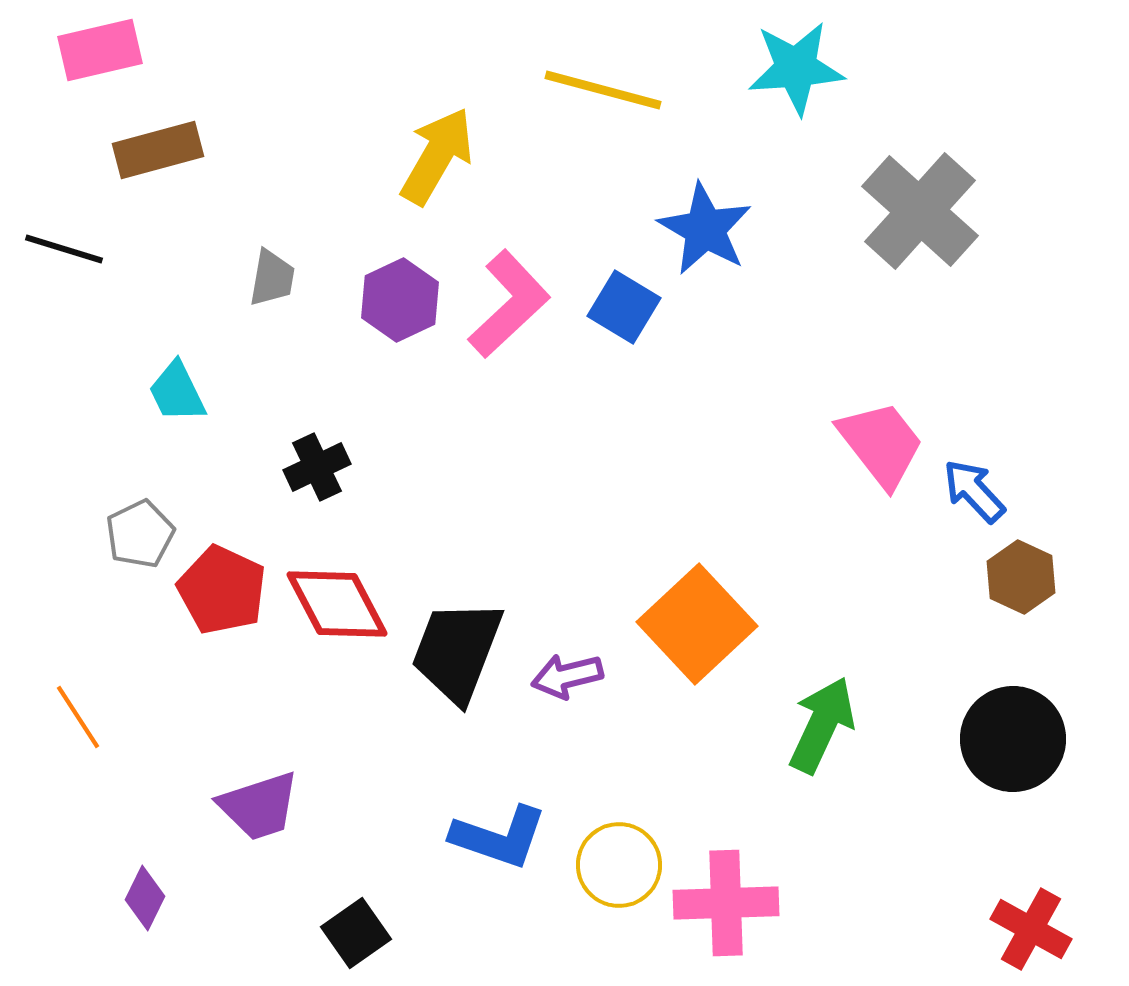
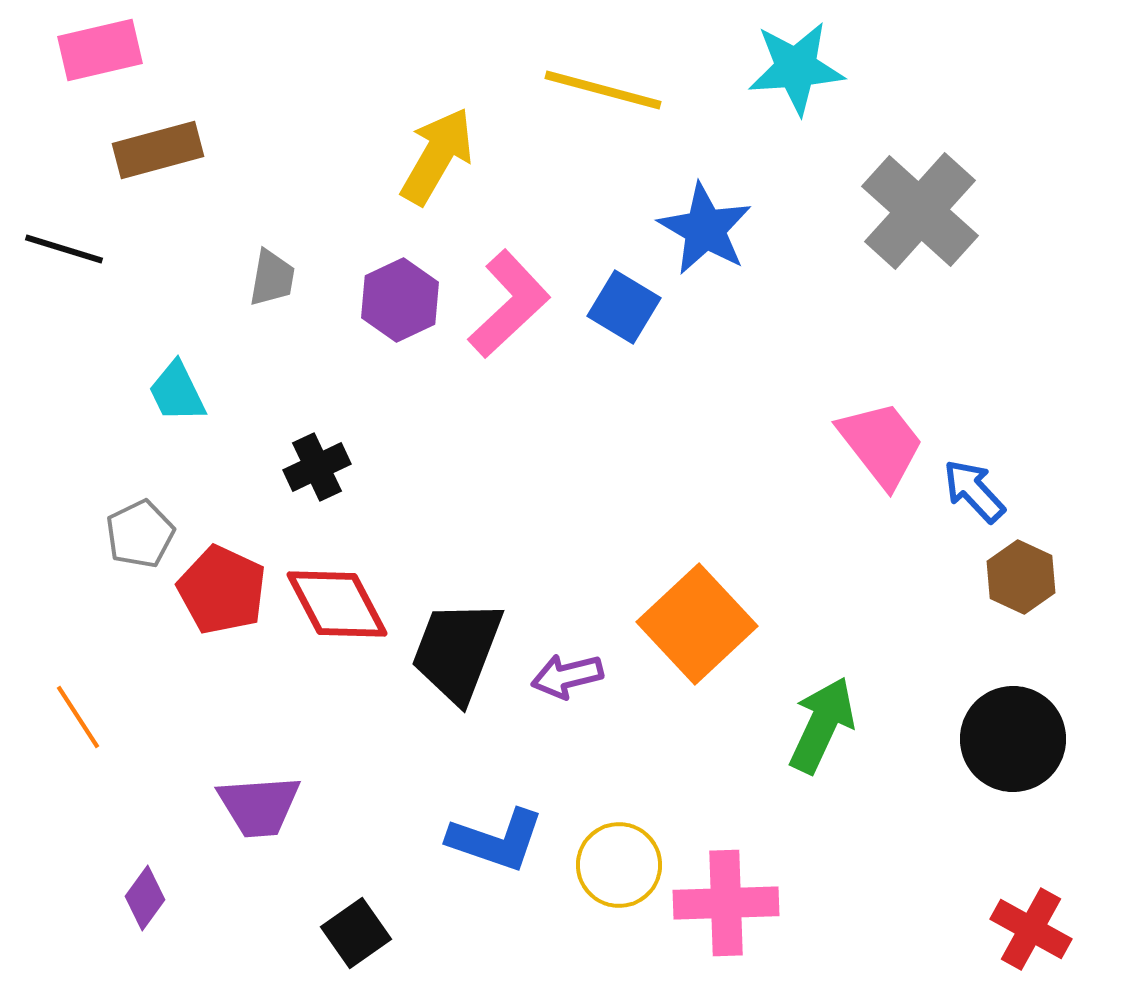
purple trapezoid: rotated 14 degrees clockwise
blue L-shape: moved 3 px left, 3 px down
purple diamond: rotated 10 degrees clockwise
